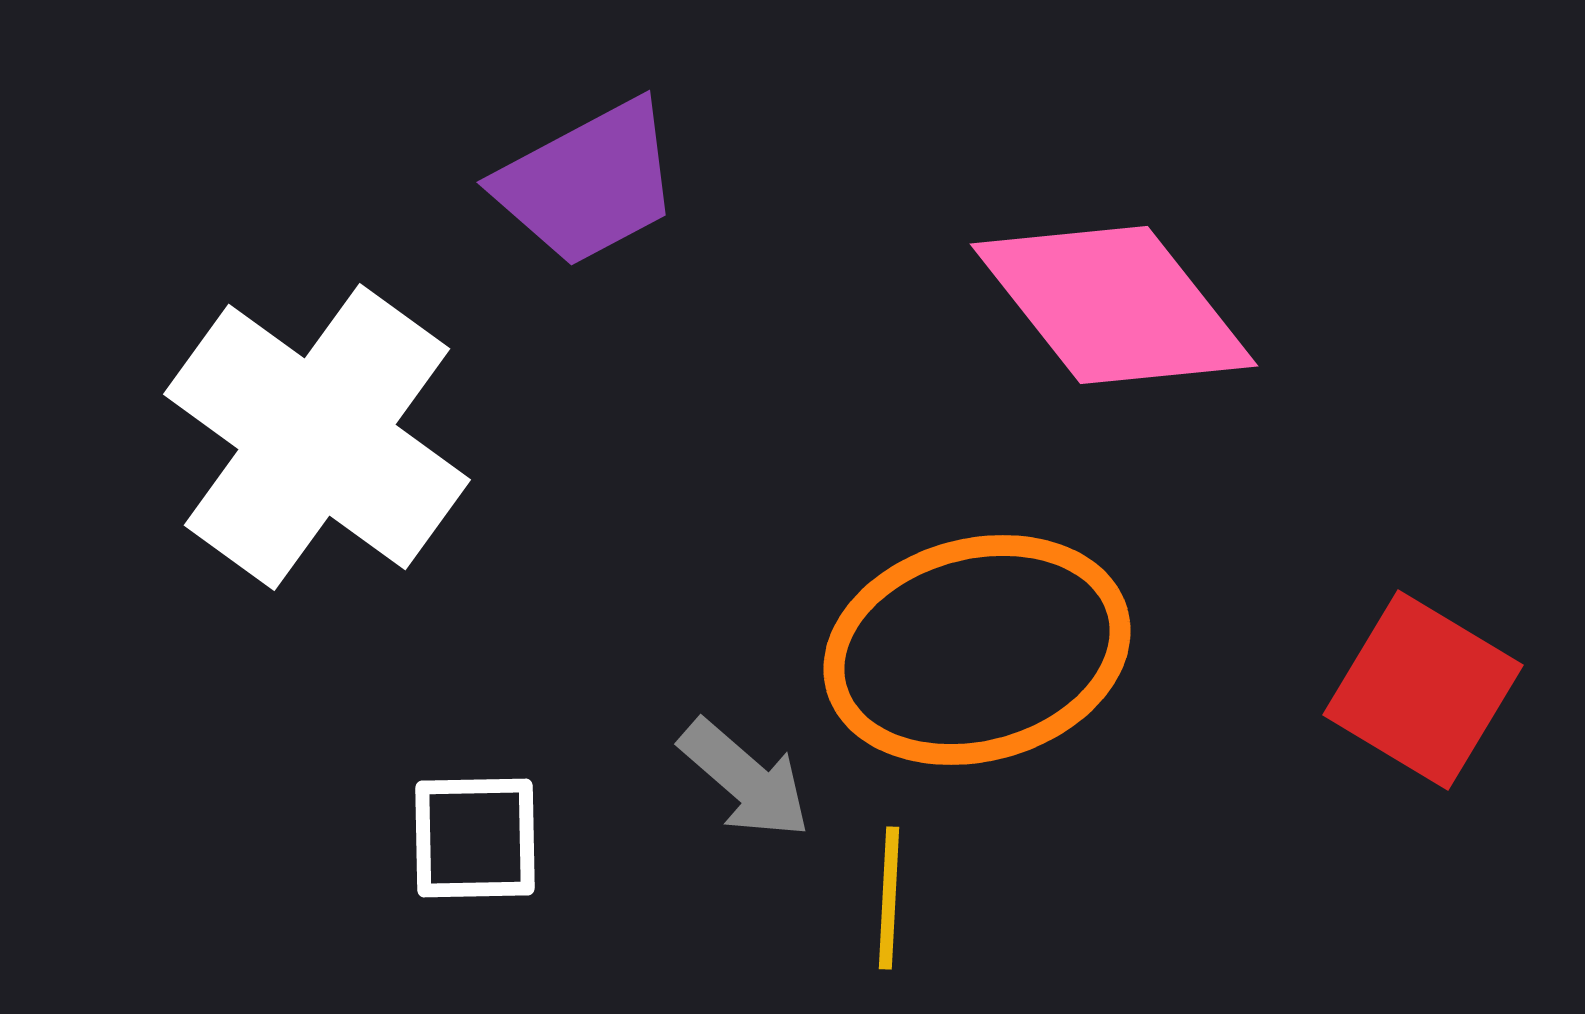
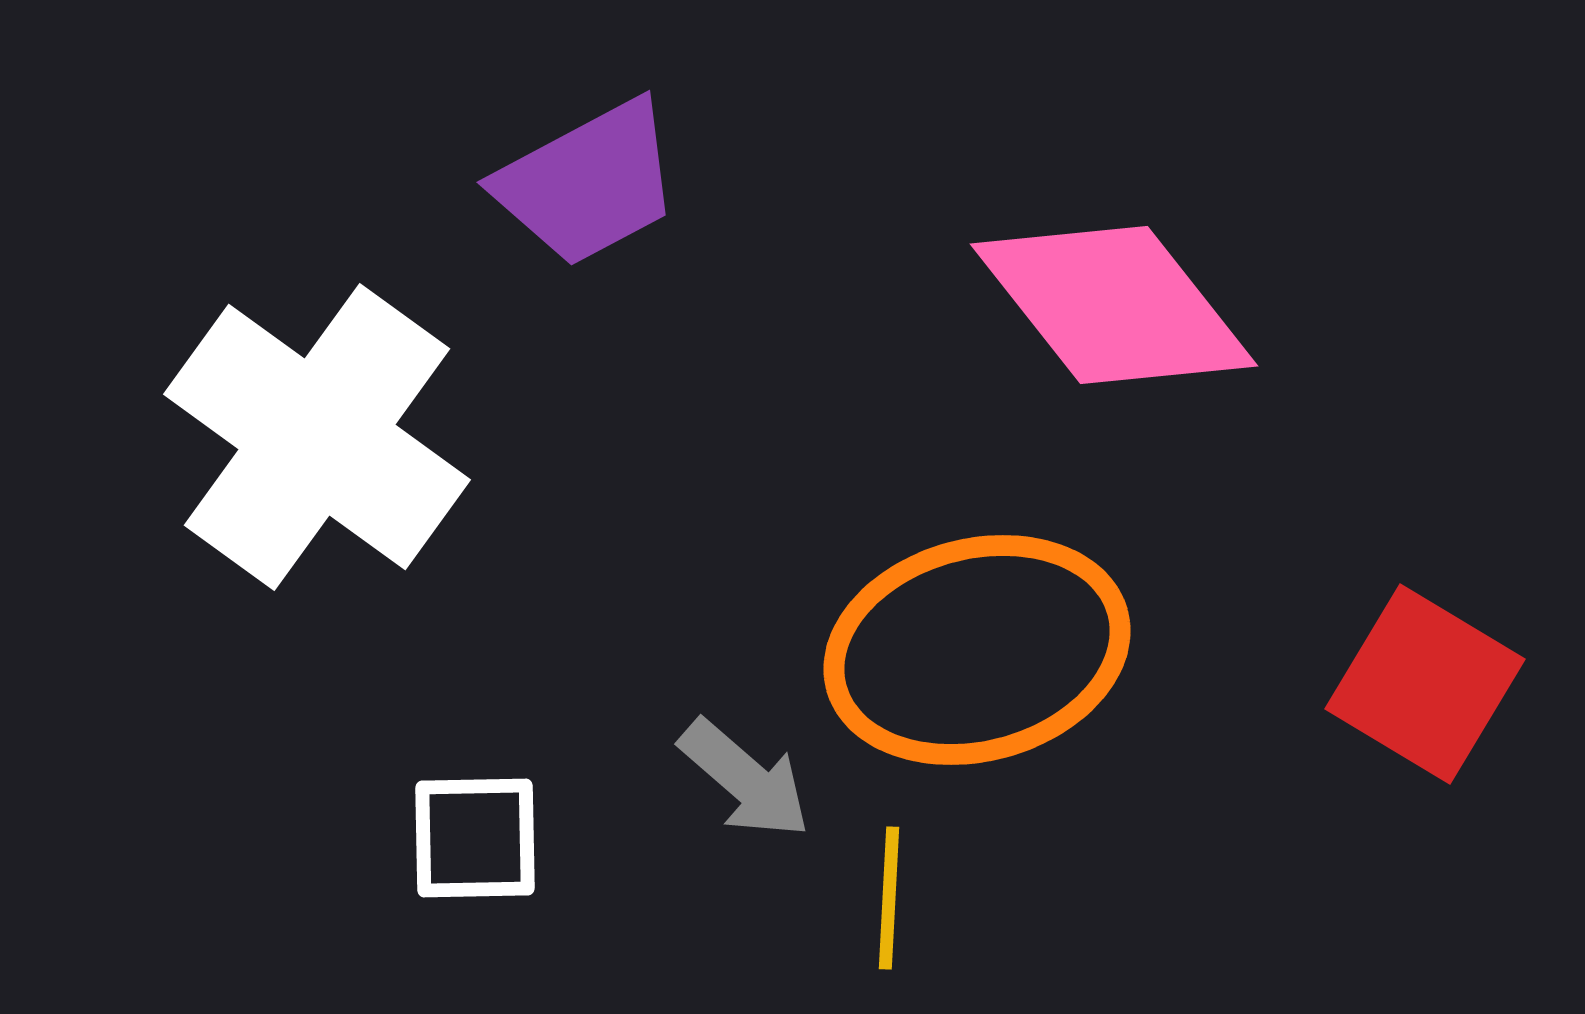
red square: moved 2 px right, 6 px up
